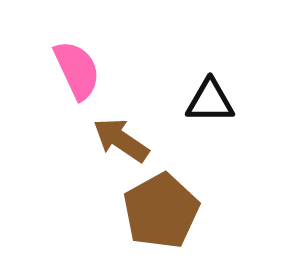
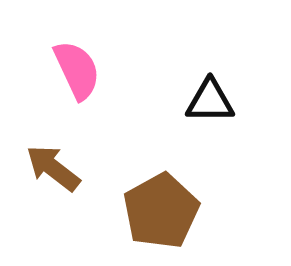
brown arrow: moved 68 px left, 28 px down; rotated 4 degrees clockwise
